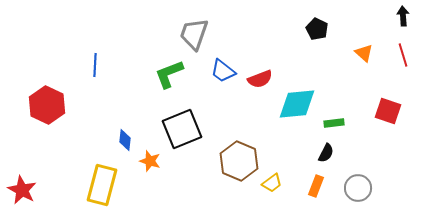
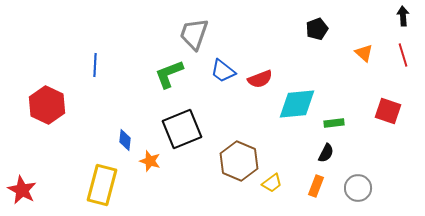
black pentagon: rotated 25 degrees clockwise
